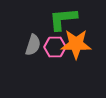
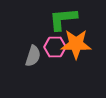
gray semicircle: moved 11 px down
